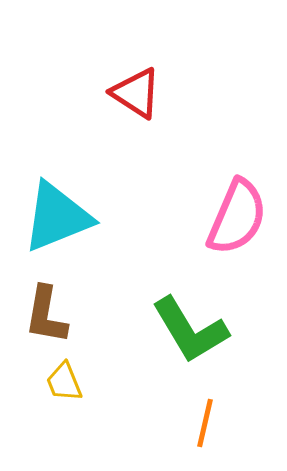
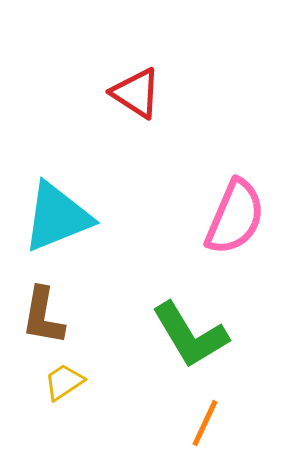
pink semicircle: moved 2 px left
brown L-shape: moved 3 px left, 1 px down
green L-shape: moved 5 px down
yellow trapezoid: rotated 78 degrees clockwise
orange line: rotated 12 degrees clockwise
